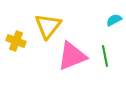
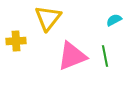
yellow triangle: moved 8 px up
yellow cross: rotated 24 degrees counterclockwise
